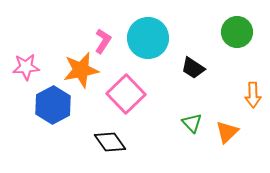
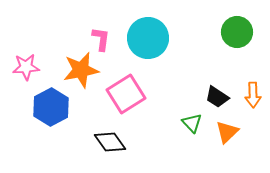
pink L-shape: moved 2 px left, 2 px up; rotated 25 degrees counterclockwise
black trapezoid: moved 24 px right, 29 px down
pink square: rotated 12 degrees clockwise
blue hexagon: moved 2 px left, 2 px down
